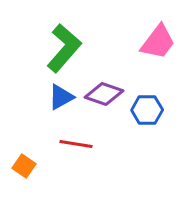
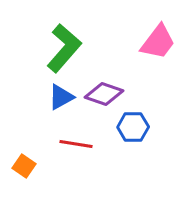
blue hexagon: moved 14 px left, 17 px down
